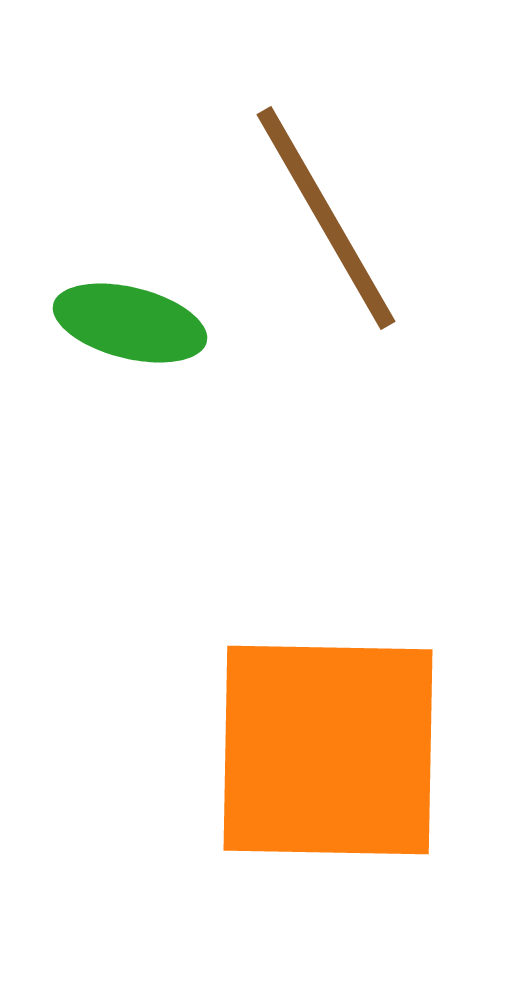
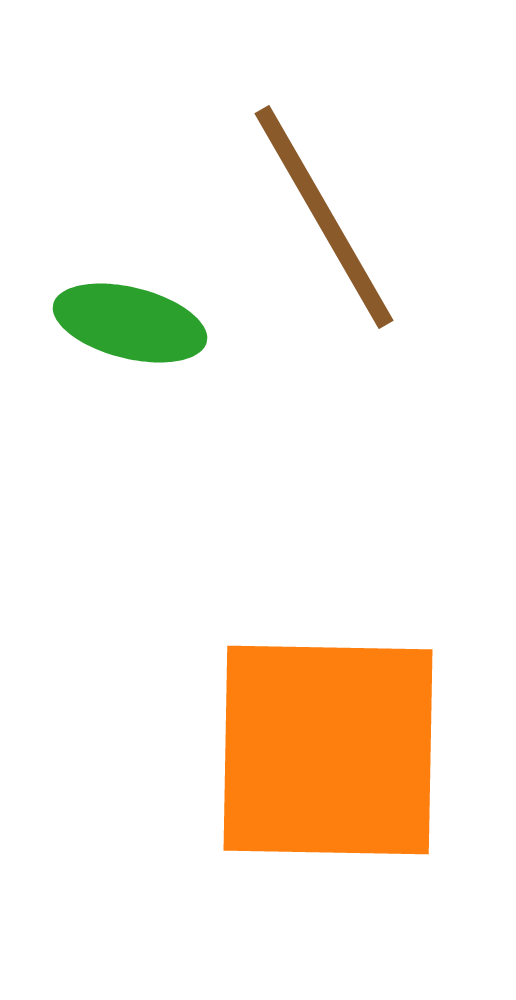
brown line: moved 2 px left, 1 px up
